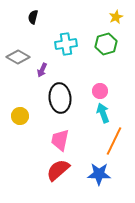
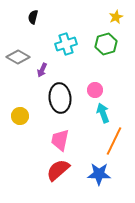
cyan cross: rotated 10 degrees counterclockwise
pink circle: moved 5 px left, 1 px up
